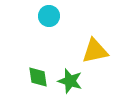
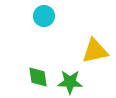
cyan circle: moved 5 px left
green star: moved 1 px down; rotated 15 degrees counterclockwise
